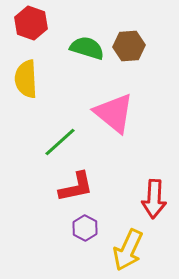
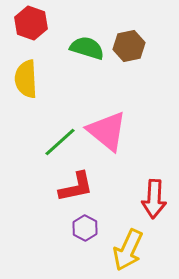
brown hexagon: rotated 8 degrees counterclockwise
pink triangle: moved 7 px left, 18 px down
